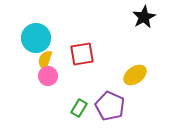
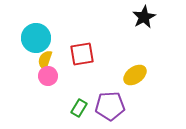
purple pentagon: rotated 28 degrees counterclockwise
